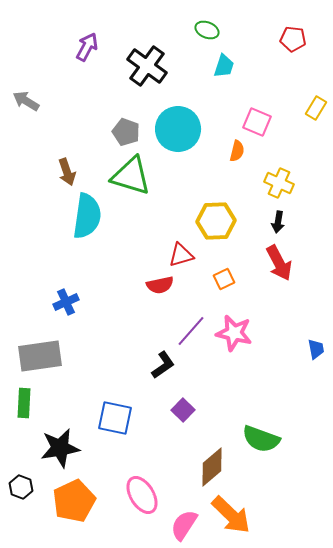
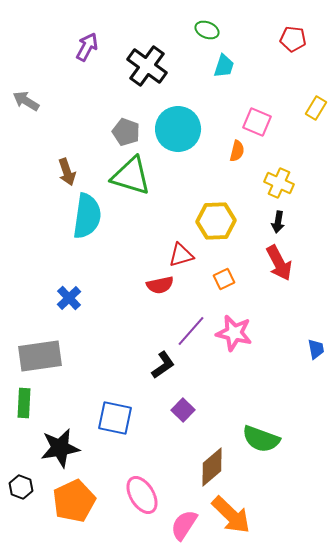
blue cross: moved 3 px right, 4 px up; rotated 20 degrees counterclockwise
